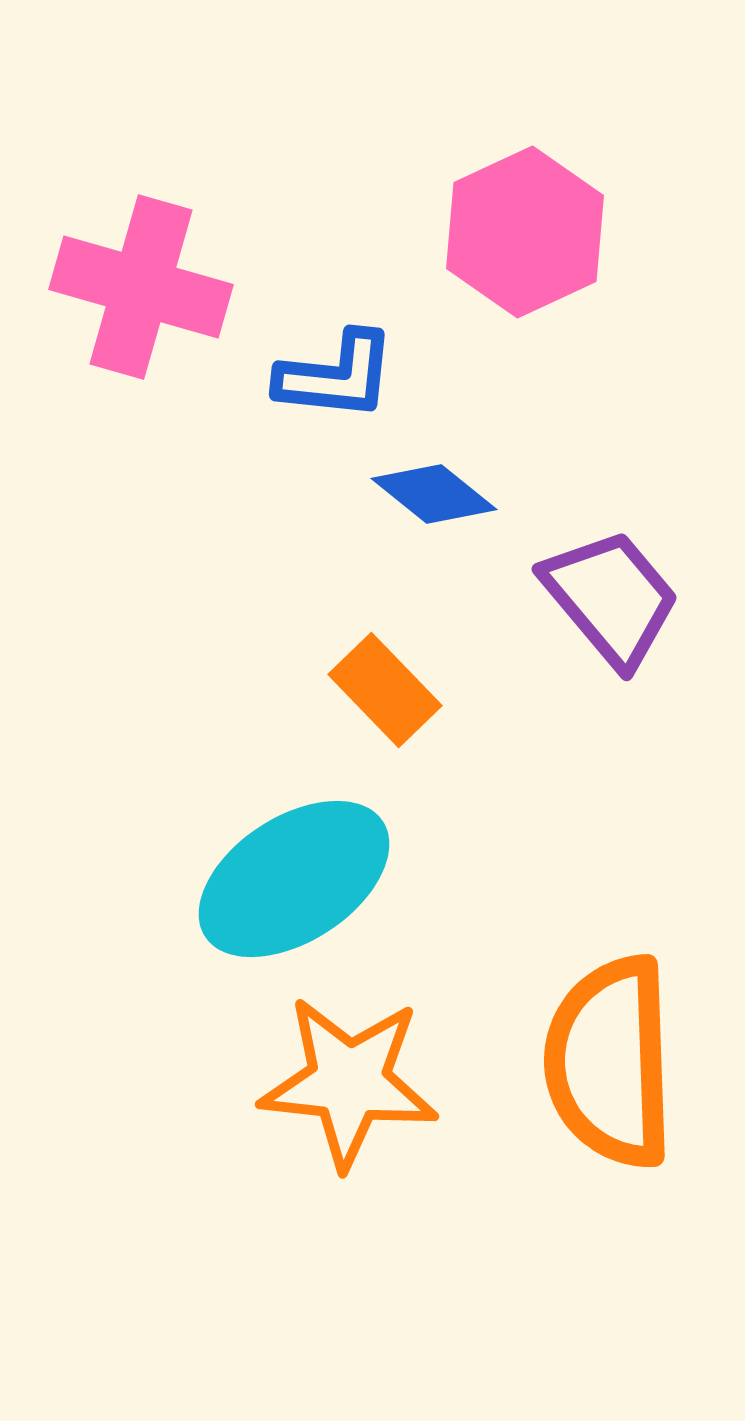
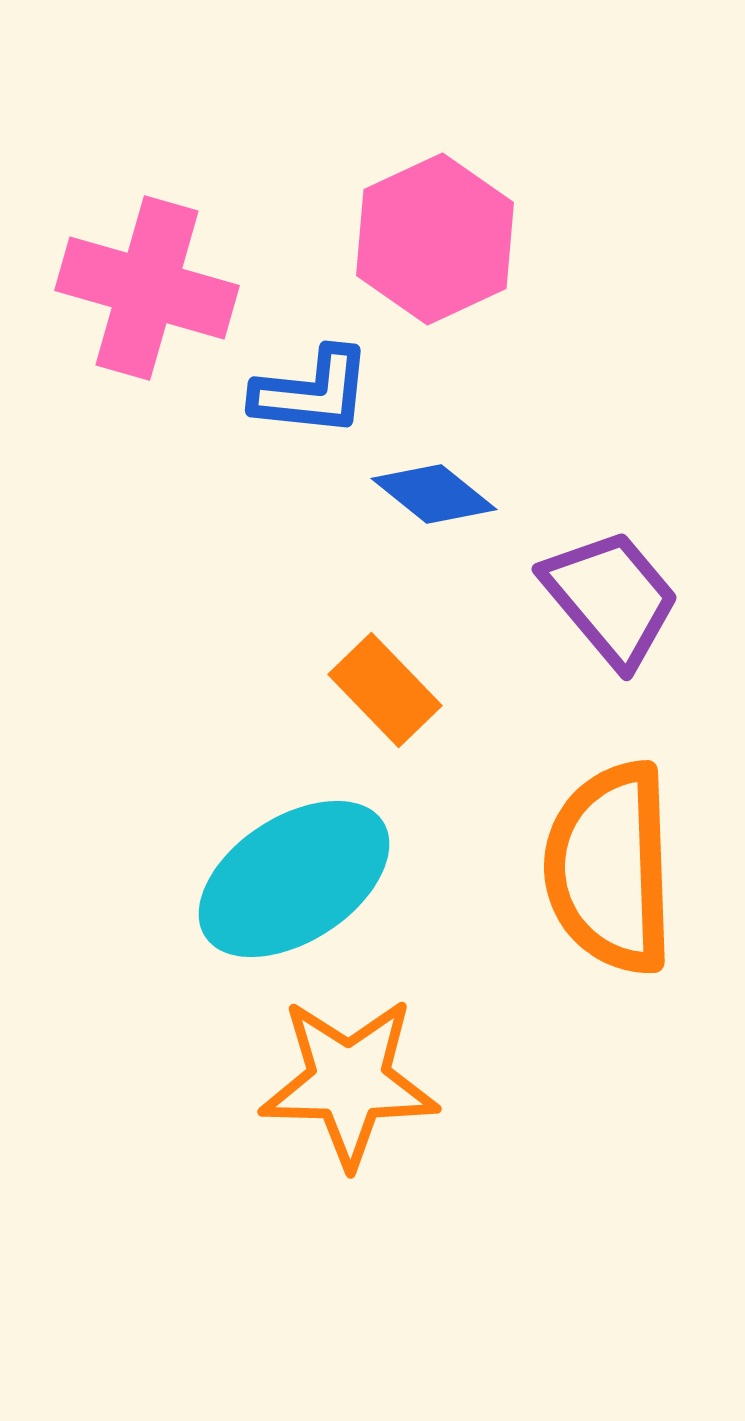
pink hexagon: moved 90 px left, 7 px down
pink cross: moved 6 px right, 1 px down
blue L-shape: moved 24 px left, 16 px down
orange semicircle: moved 194 px up
orange star: rotated 5 degrees counterclockwise
